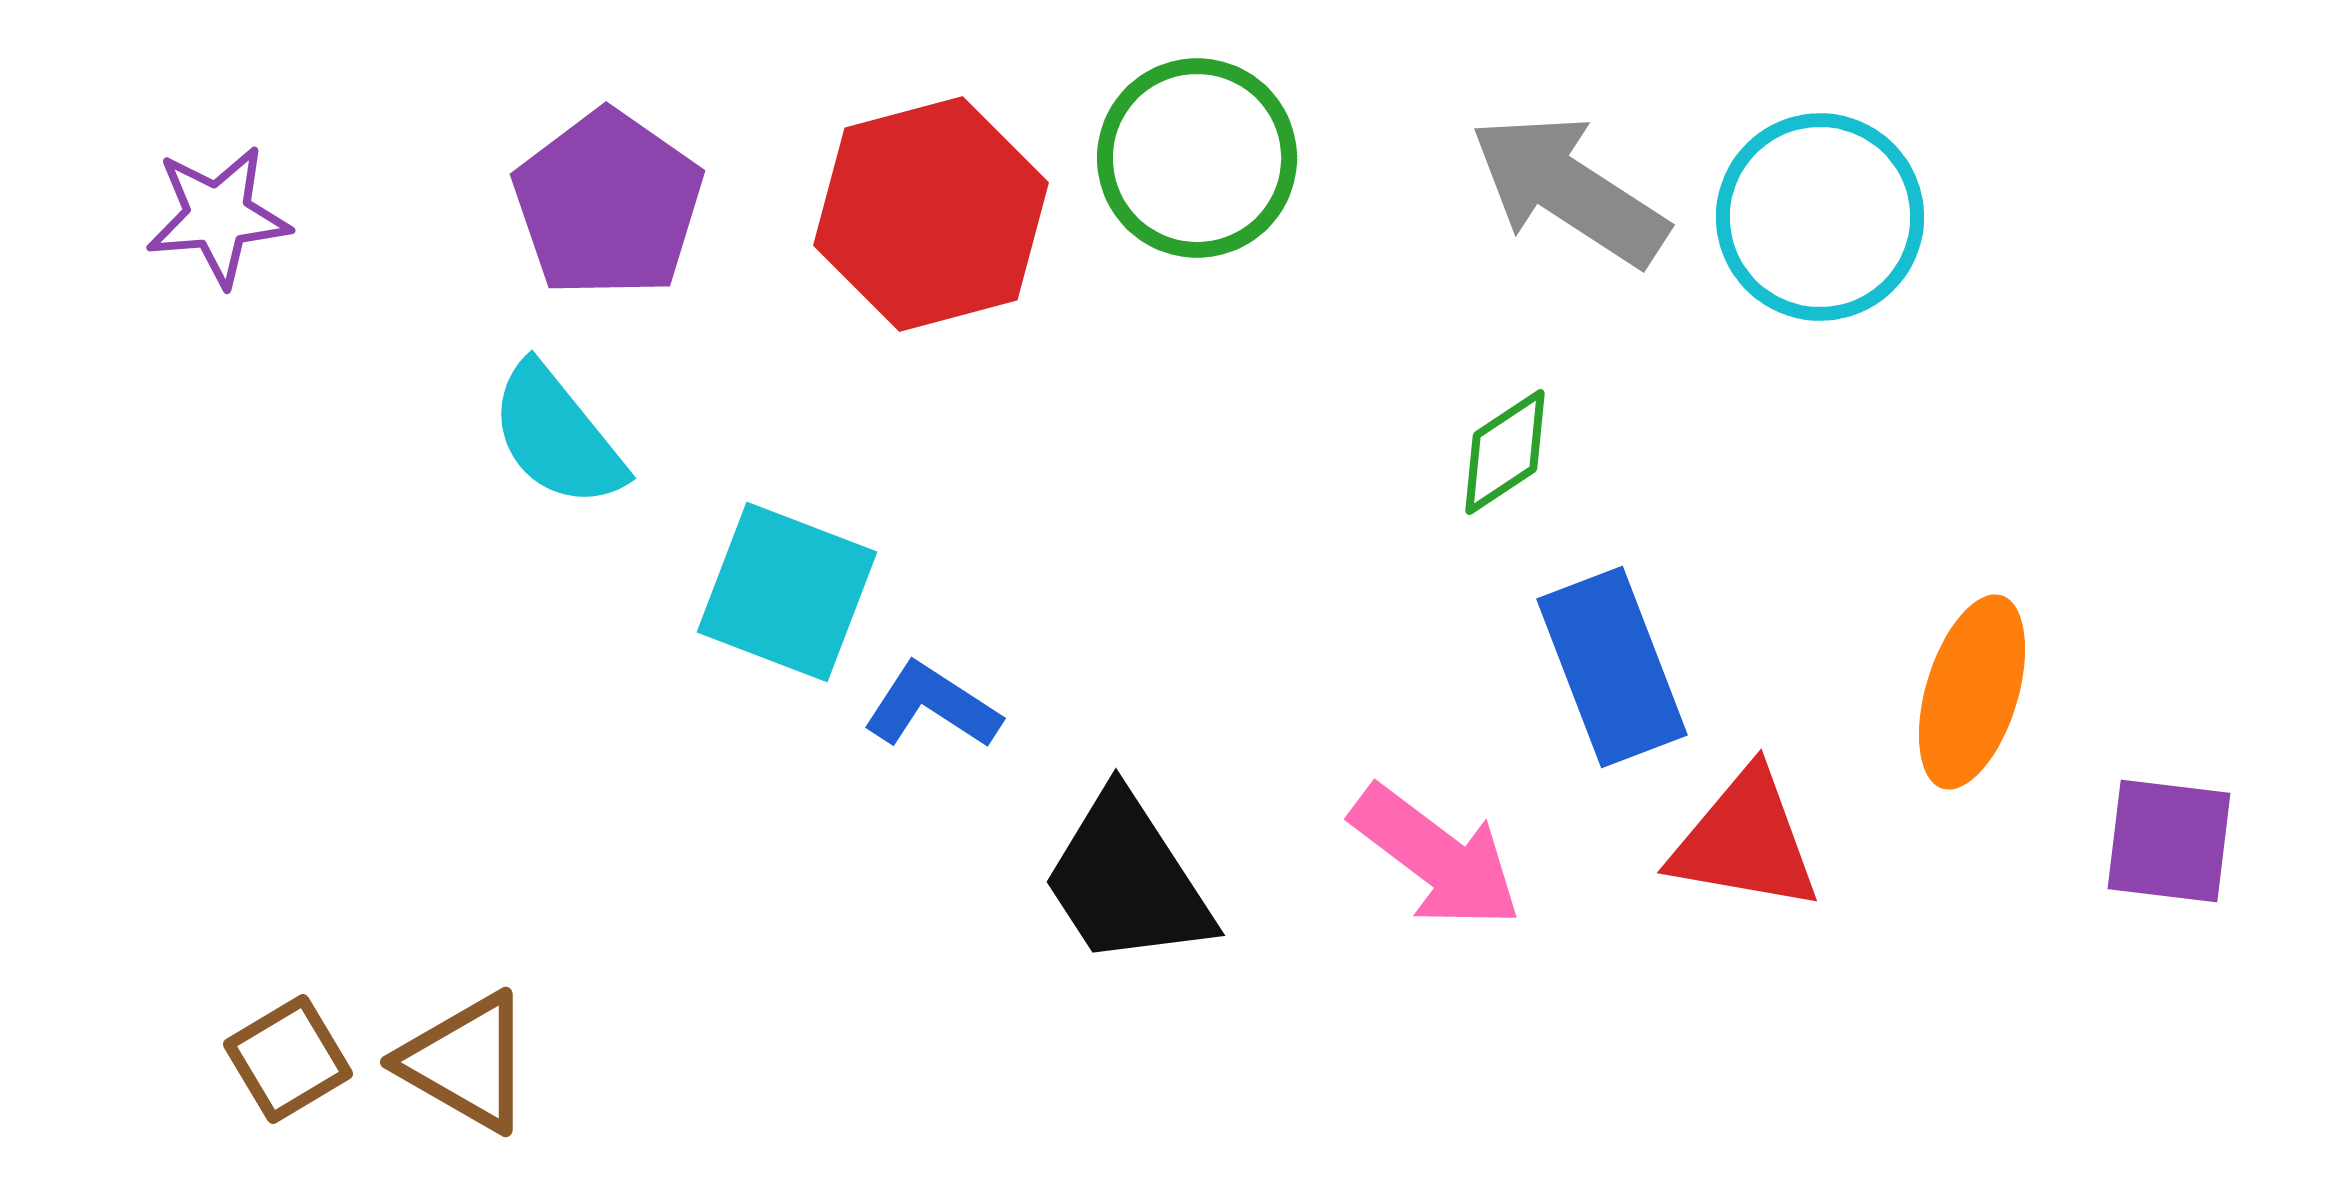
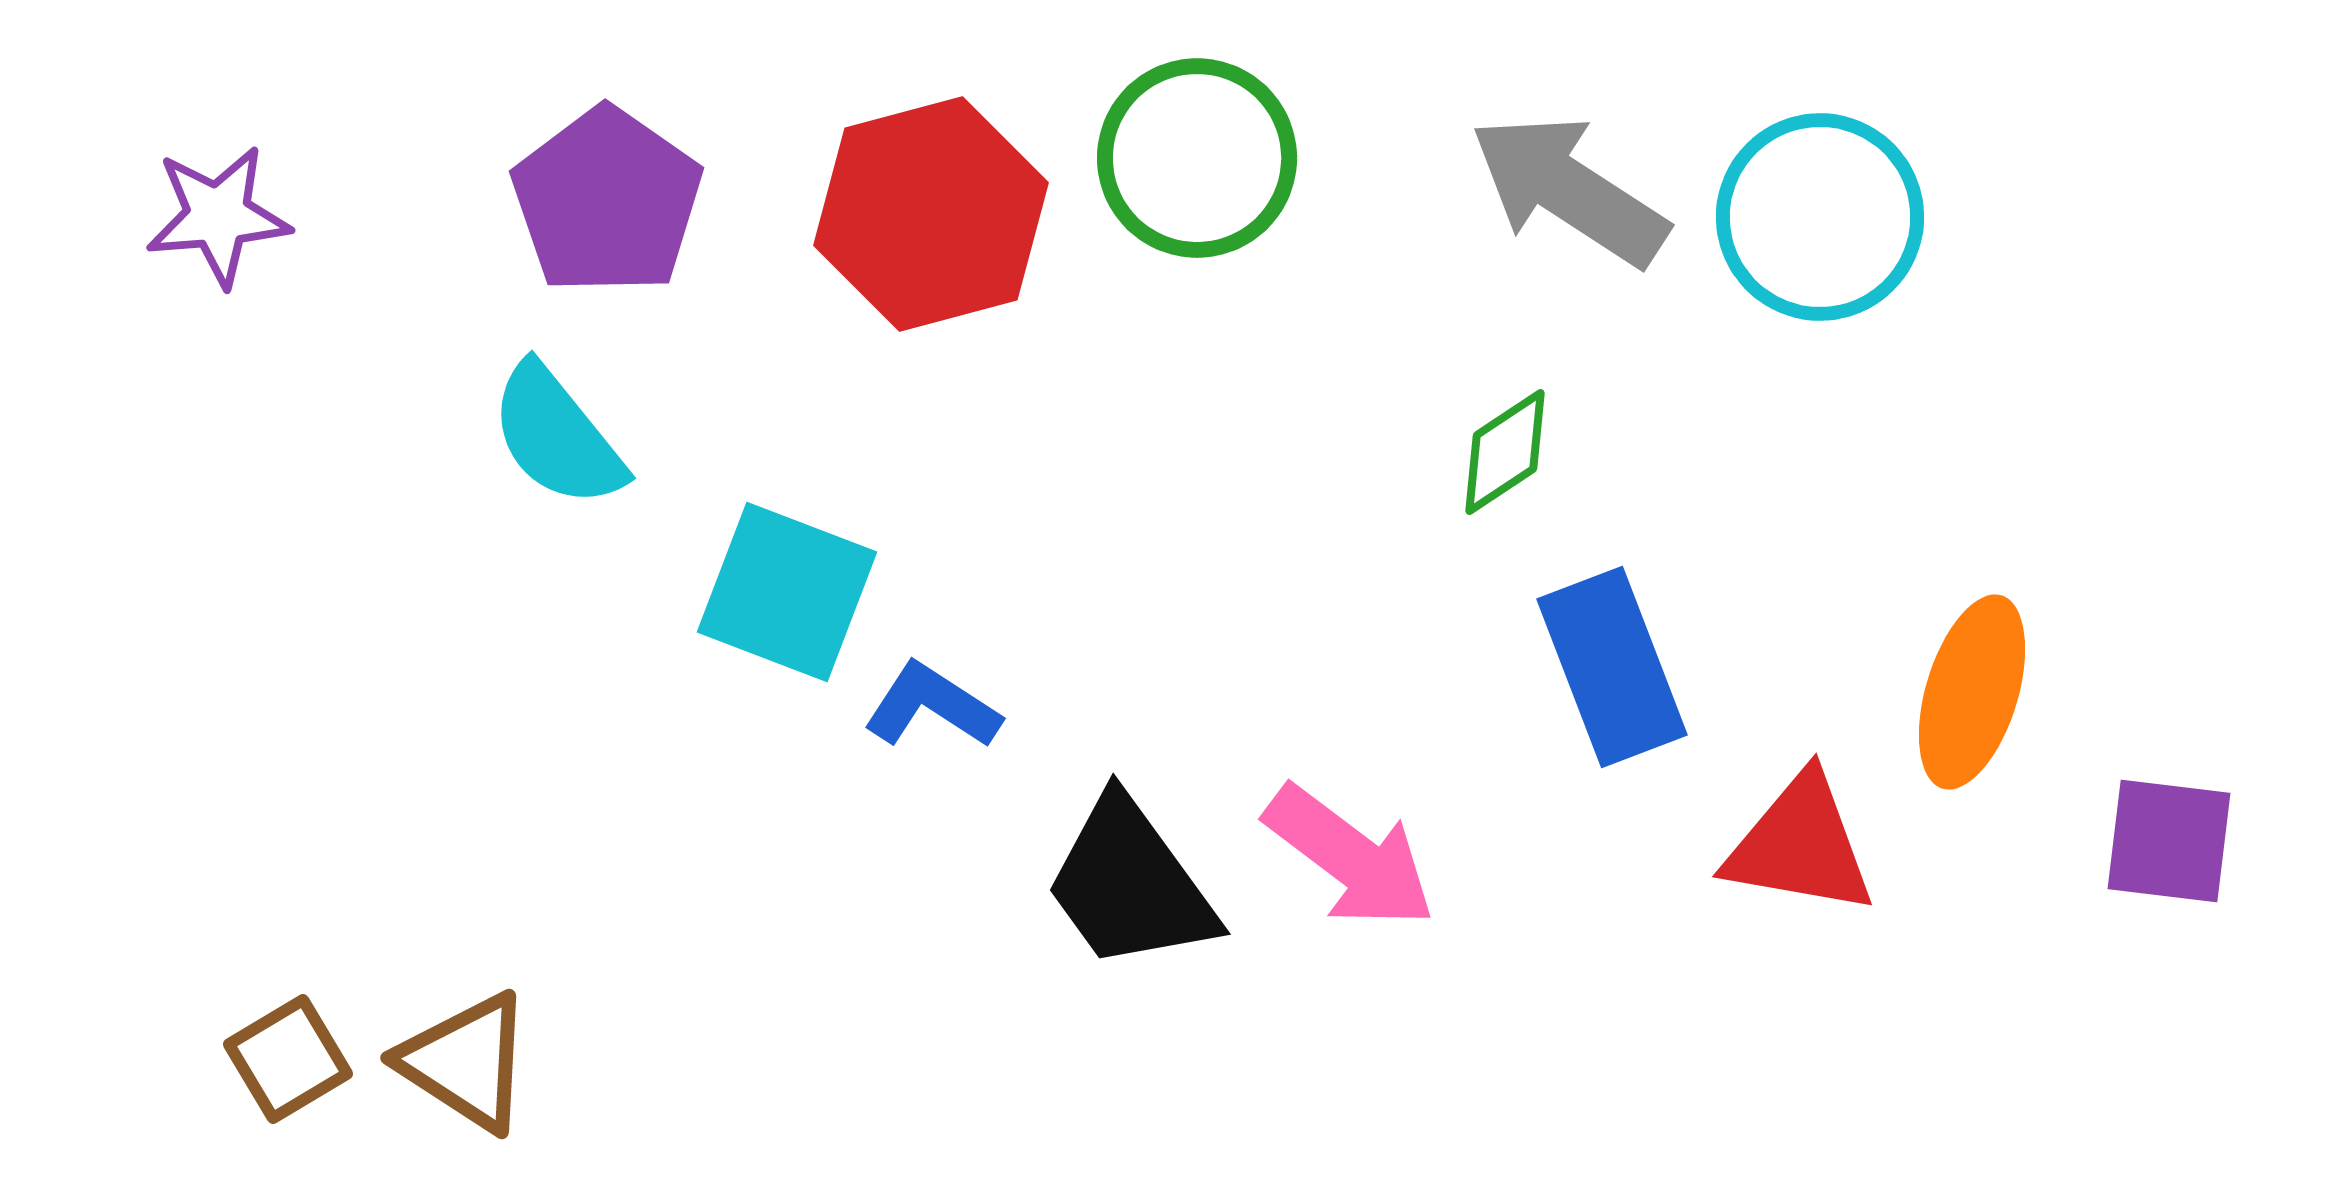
purple pentagon: moved 1 px left, 3 px up
red triangle: moved 55 px right, 4 px down
pink arrow: moved 86 px left
black trapezoid: moved 3 px right, 4 px down; rotated 3 degrees counterclockwise
brown triangle: rotated 3 degrees clockwise
